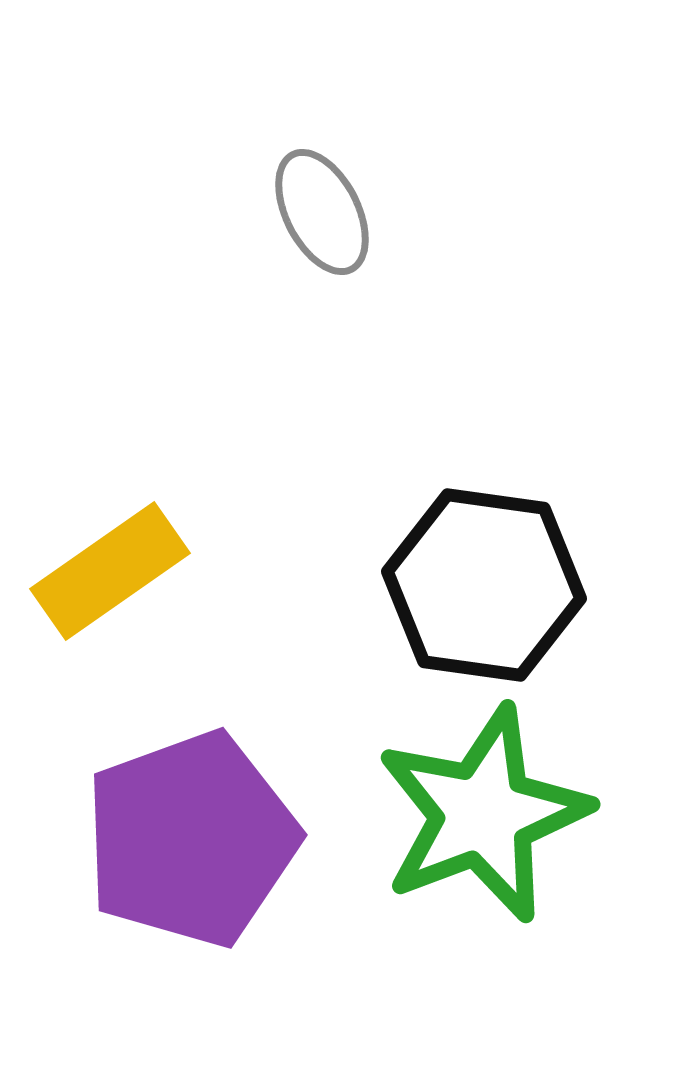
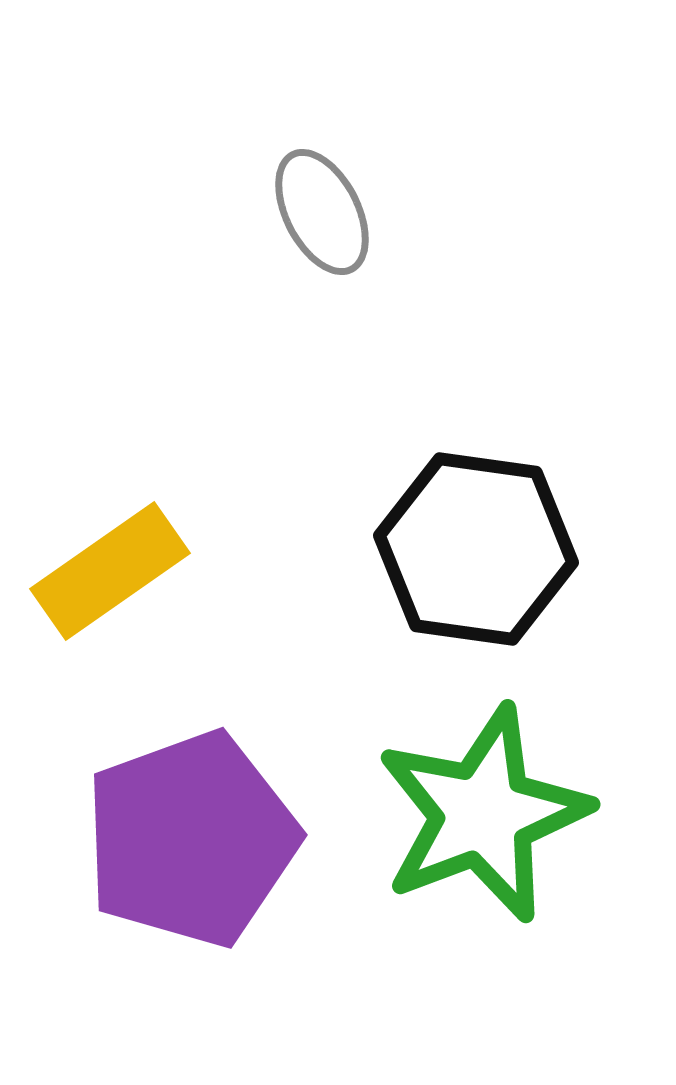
black hexagon: moved 8 px left, 36 px up
